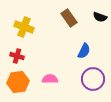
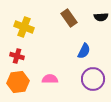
black semicircle: moved 1 px right; rotated 24 degrees counterclockwise
